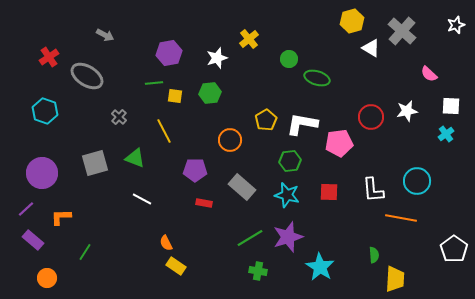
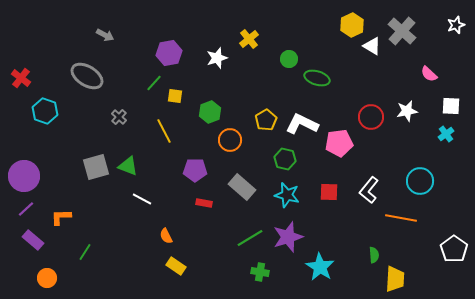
yellow hexagon at (352, 21): moved 4 px down; rotated 10 degrees counterclockwise
white triangle at (371, 48): moved 1 px right, 2 px up
red cross at (49, 57): moved 28 px left, 21 px down; rotated 18 degrees counterclockwise
green line at (154, 83): rotated 42 degrees counterclockwise
green hexagon at (210, 93): moved 19 px down; rotated 15 degrees counterclockwise
white L-shape at (302, 124): rotated 16 degrees clockwise
green triangle at (135, 158): moved 7 px left, 8 px down
green hexagon at (290, 161): moved 5 px left, 2 px up; rotated 20 degrees clockwise
gray square at (95, 163): moved 1 px right, 4 px down
purple circle at (42, 173): moved 18 px left, 3 px down
cyan circle at (417, 181): moved 3 px right
white L-shape at (373, 190): moved 4 px left; rotated 44 degrees clockwise
orange semicircle at (166, 243): moved 7 px up
green cross at (258, 271): moved 2 px right, 1 px down
